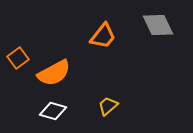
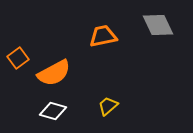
orange trapezoid: rotated 140 degrees counterclockwise
